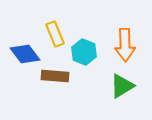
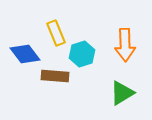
yellow rectangle: moved 1 px right, 1 px up
cyan hexagon: moved 2 px left, 2 px down; rotated 20 degrees clockwise
green triangle: moved 7 px down
